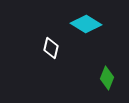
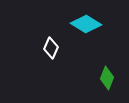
white diamond: rotated 10 degrees clockwise
